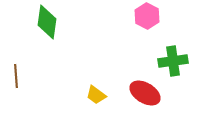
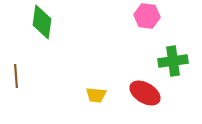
pink hexagon: rotated 20 degrees counterclockwise
green diamond: moved 5 px left
yellow trapezoid: rotated 30 degrees counterclockwise
